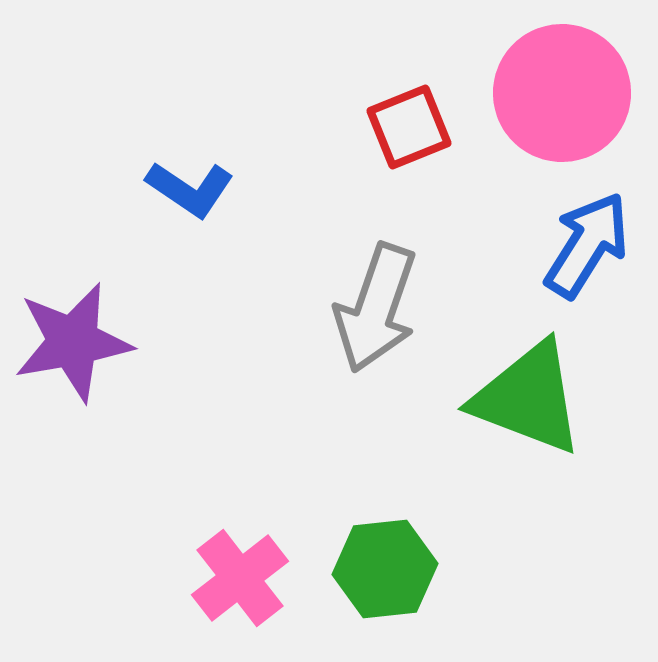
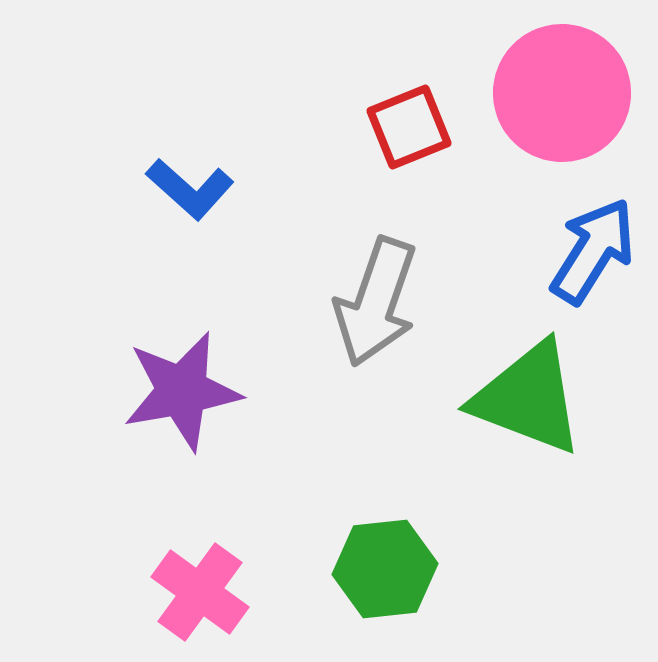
blue L-shape: rotated 8 degrees clockwise
blue arrow: moved 6 px right, 6 px down
gray arrow: moved 6 px up
purple star: moved 109 px right, 49 px down
pink cross: moved 40 px left, 14 px down; rotated 16 degrees counterclockwise
